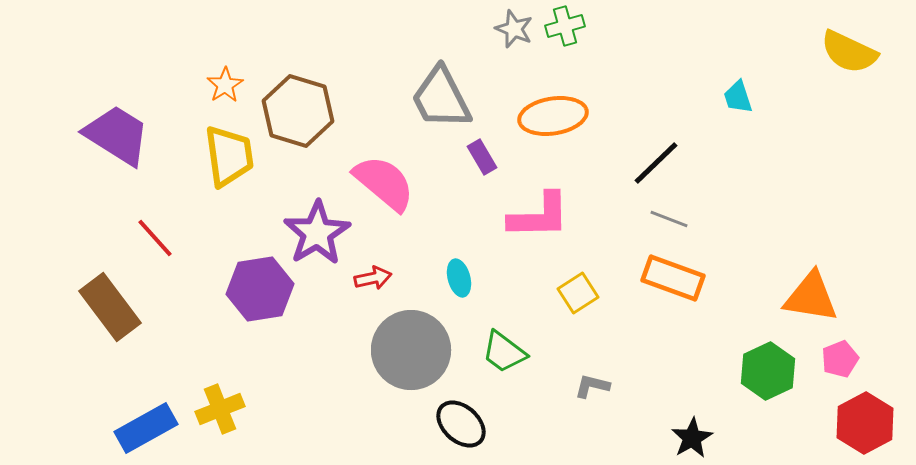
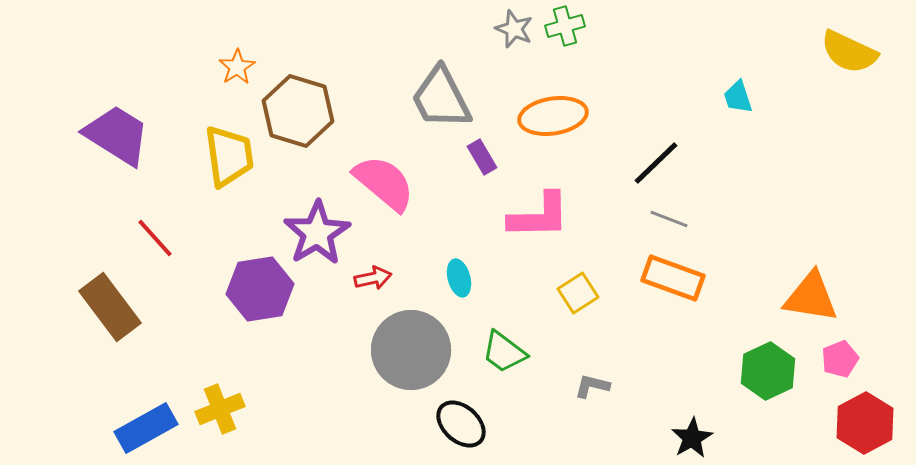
orange star: moved 12 px right, 18 px up
